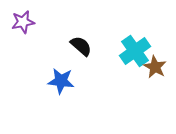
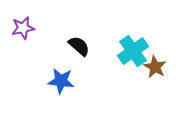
purple star: moved 6 px down
black semicircle: moved 2 px left
cyan cross: moved 2 px left
